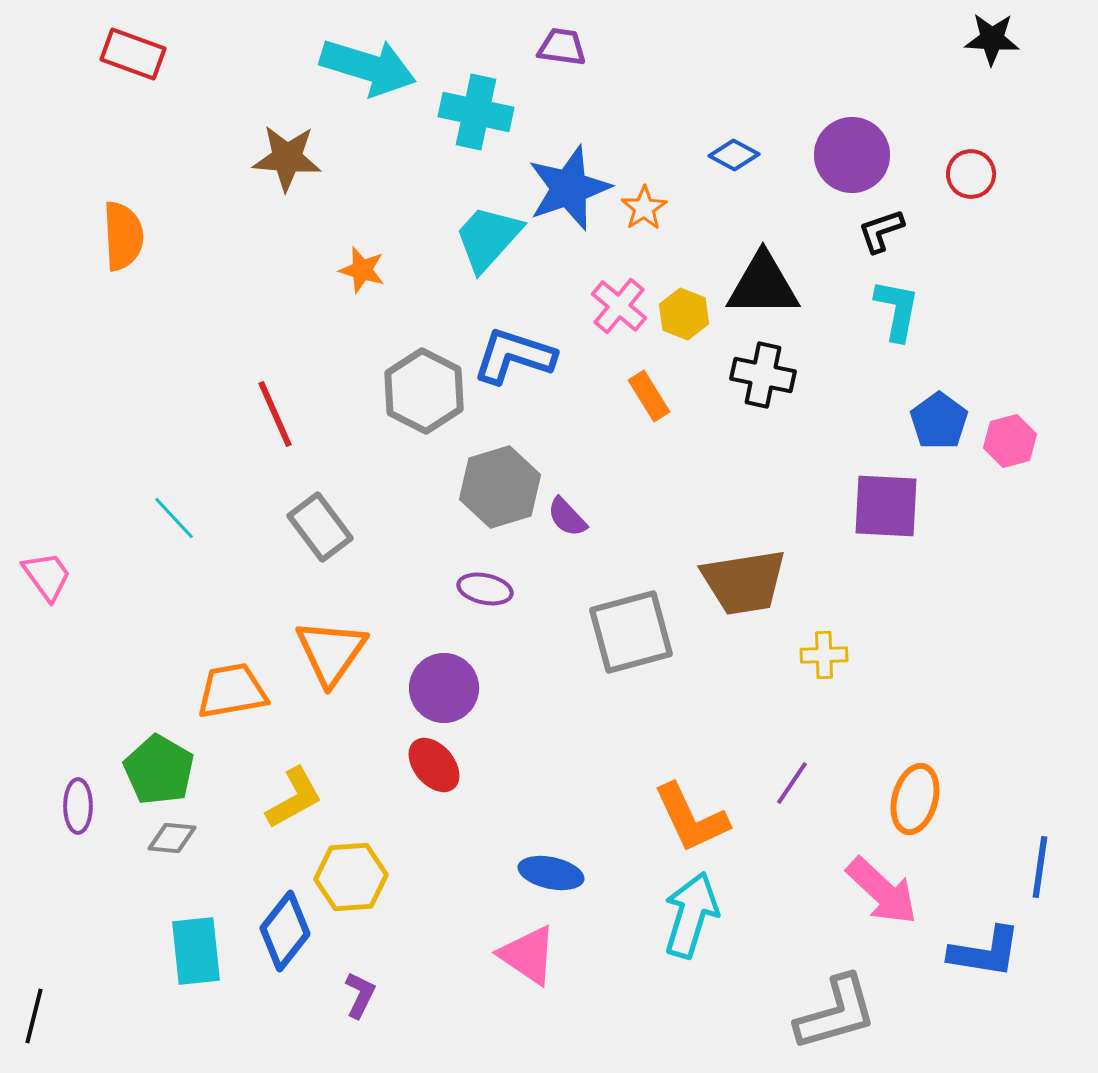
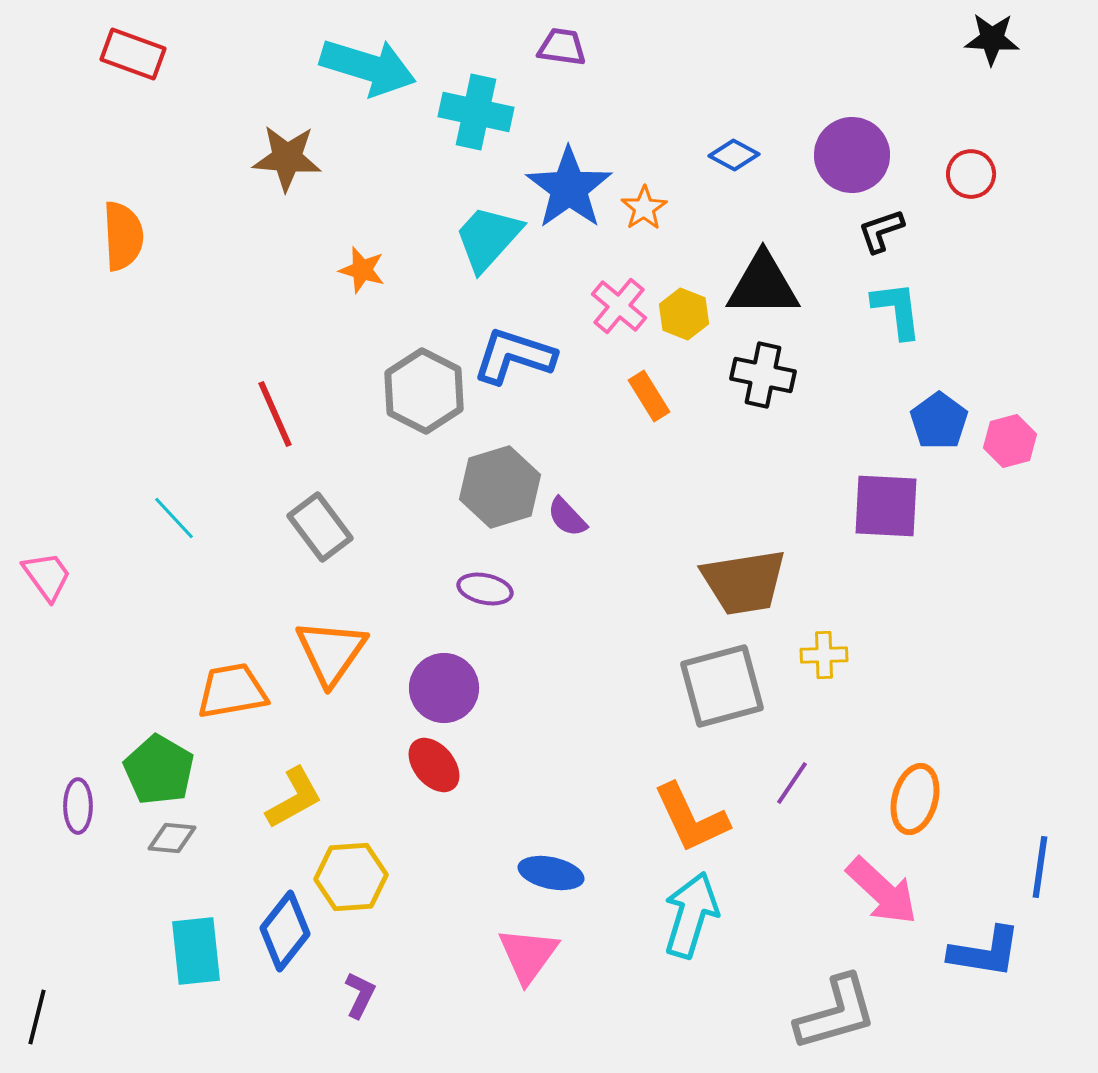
blue star at (569, 188): rotated 16 degrees counterclockwise
cyan L-shape at (897, 310): rotated 18 degrees counterclockwise
gray square at (631, 632): moved 91 px right, 54 px down
pink triangle at (528, 955): rotated 32 degrees clockwise
black line at (34, 1016): moved 3 px right, 1 px down
